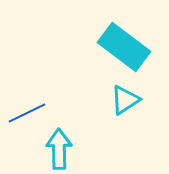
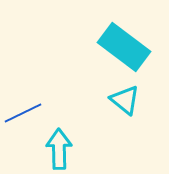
cyan triangle: rotated 48 degrees counterclockwise
blue line: moved 4 px left
